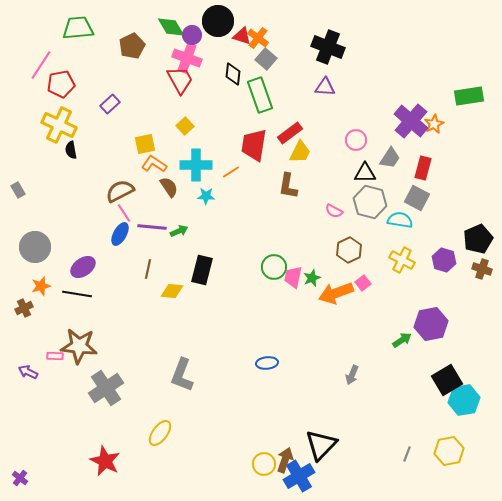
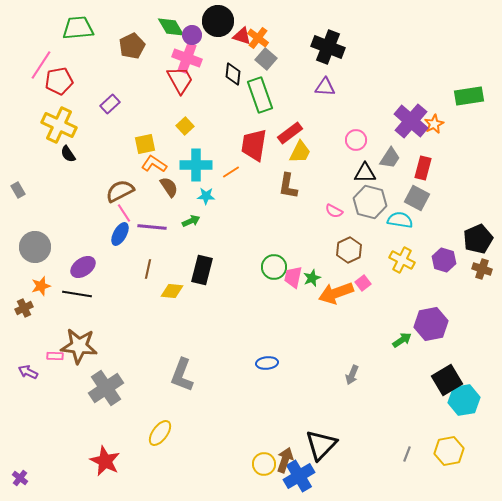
red pentagon at (61, 84): moved 2 px left, 3 px up
black semicircle at (71, 150): moved 3 px left, 4 px down; rotated 24 degrees counterclockwise
green arrow at (179, 231): moved 12 px right, 10 px up
